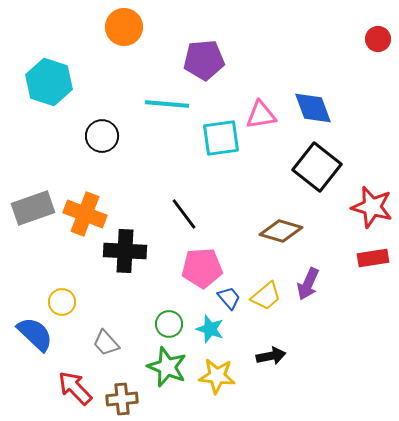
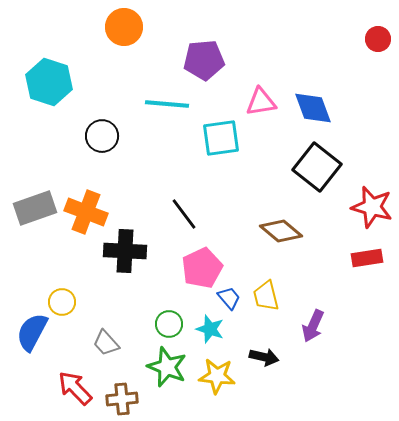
pink triangle: moved 13 px up
gray rectangle: moved 2 px right
orange cross: moved 1 px right, 2 px up
brown diamond: rotated 24 degrees clockwise
red rectangle: moved 6 px left
pink pentagon: rotated 21 degrees counterclockwise
purple arrow: moved 5 px right, 42 px down
yellow trapezoid: rotated 116 degrees clockwise
blue semicircle: moved 3 px left, 2 px up; rotated 105 degrees counterclockwise
black arrow: moved 7 px left, 1 px down; rotated 24 degrees clockwise
